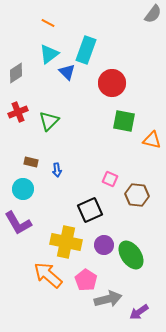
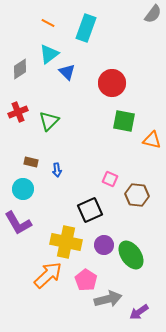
cyan rectangle: moved 22 px up
gray diamond: moved 4 px right, 4 px up
orange arrow: rotated 96 degrees clockwise
